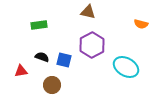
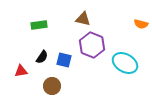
brown triangle: moved 5 px left, 7 px down
purple hexagon: rotated 10 degrees counterclockwise
black semicircle: rotated 104 degrees clockwise
cyan ellipse: moved 1 px left, 4 px up
brown circle: moved 1 px down
